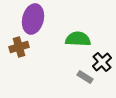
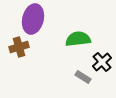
green semicircle: rotated 10 degrees counterclockwise
gray rectangle: moved 2 px left
